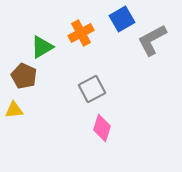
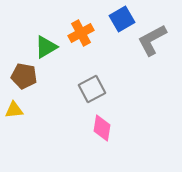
green triangle: moved 4 px right
brown pentagon: rotated 15 degrees counterclockwise
pink diamond: rotated 8 degrees counterclockwise
